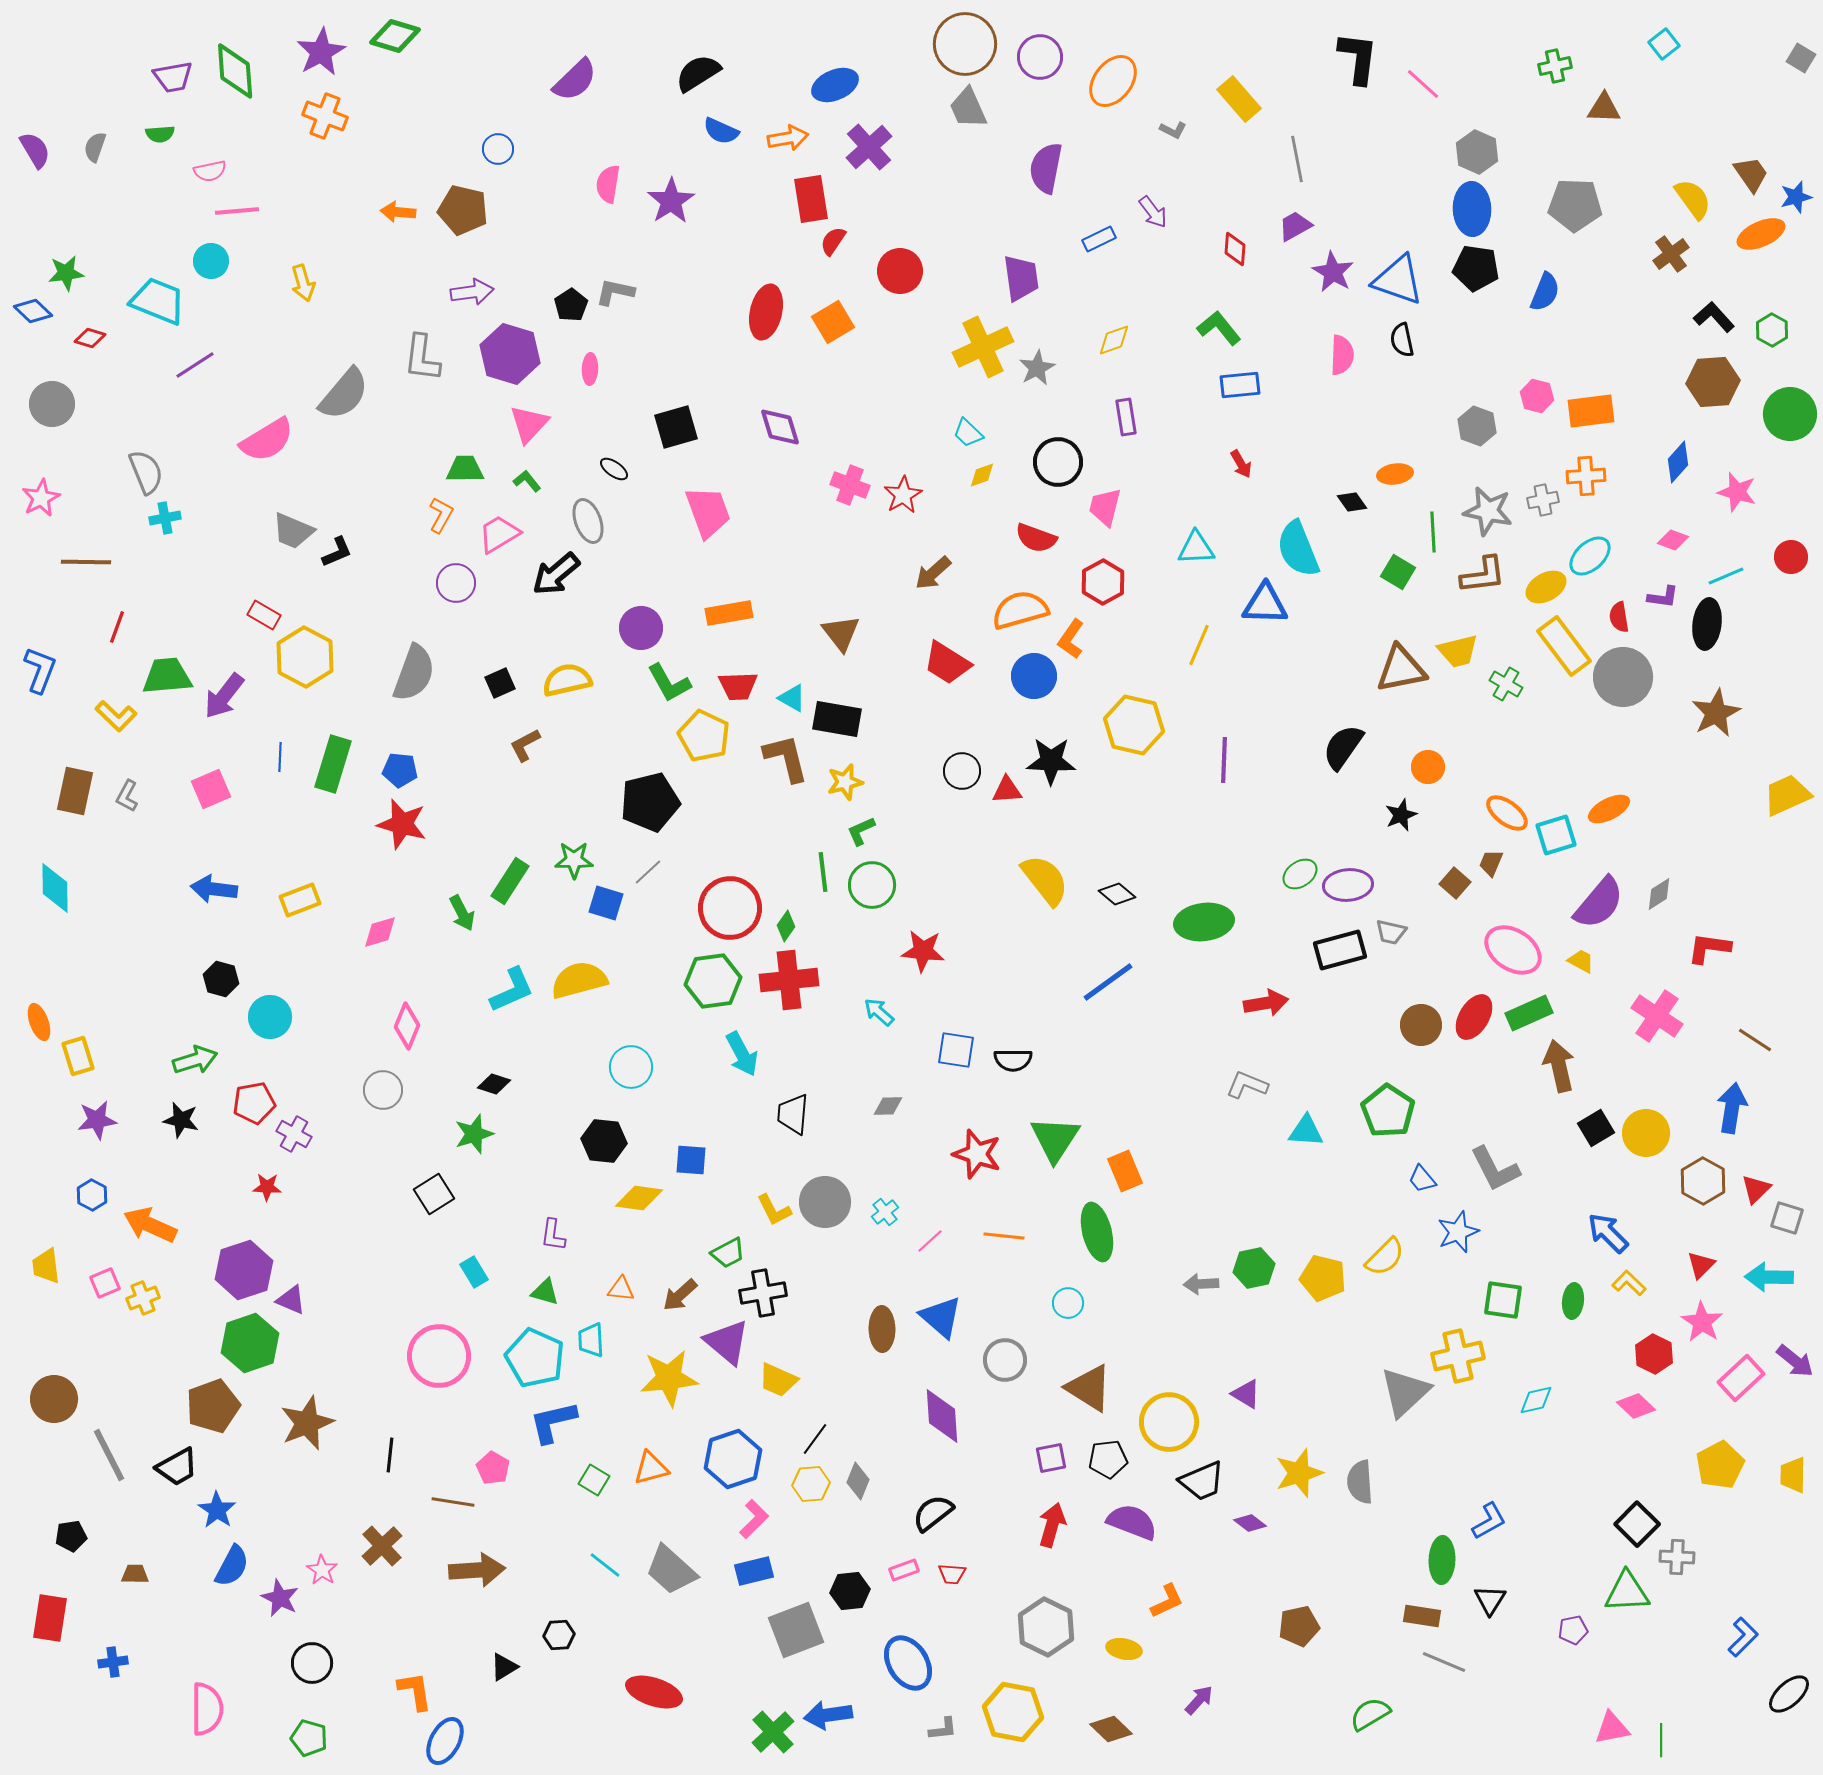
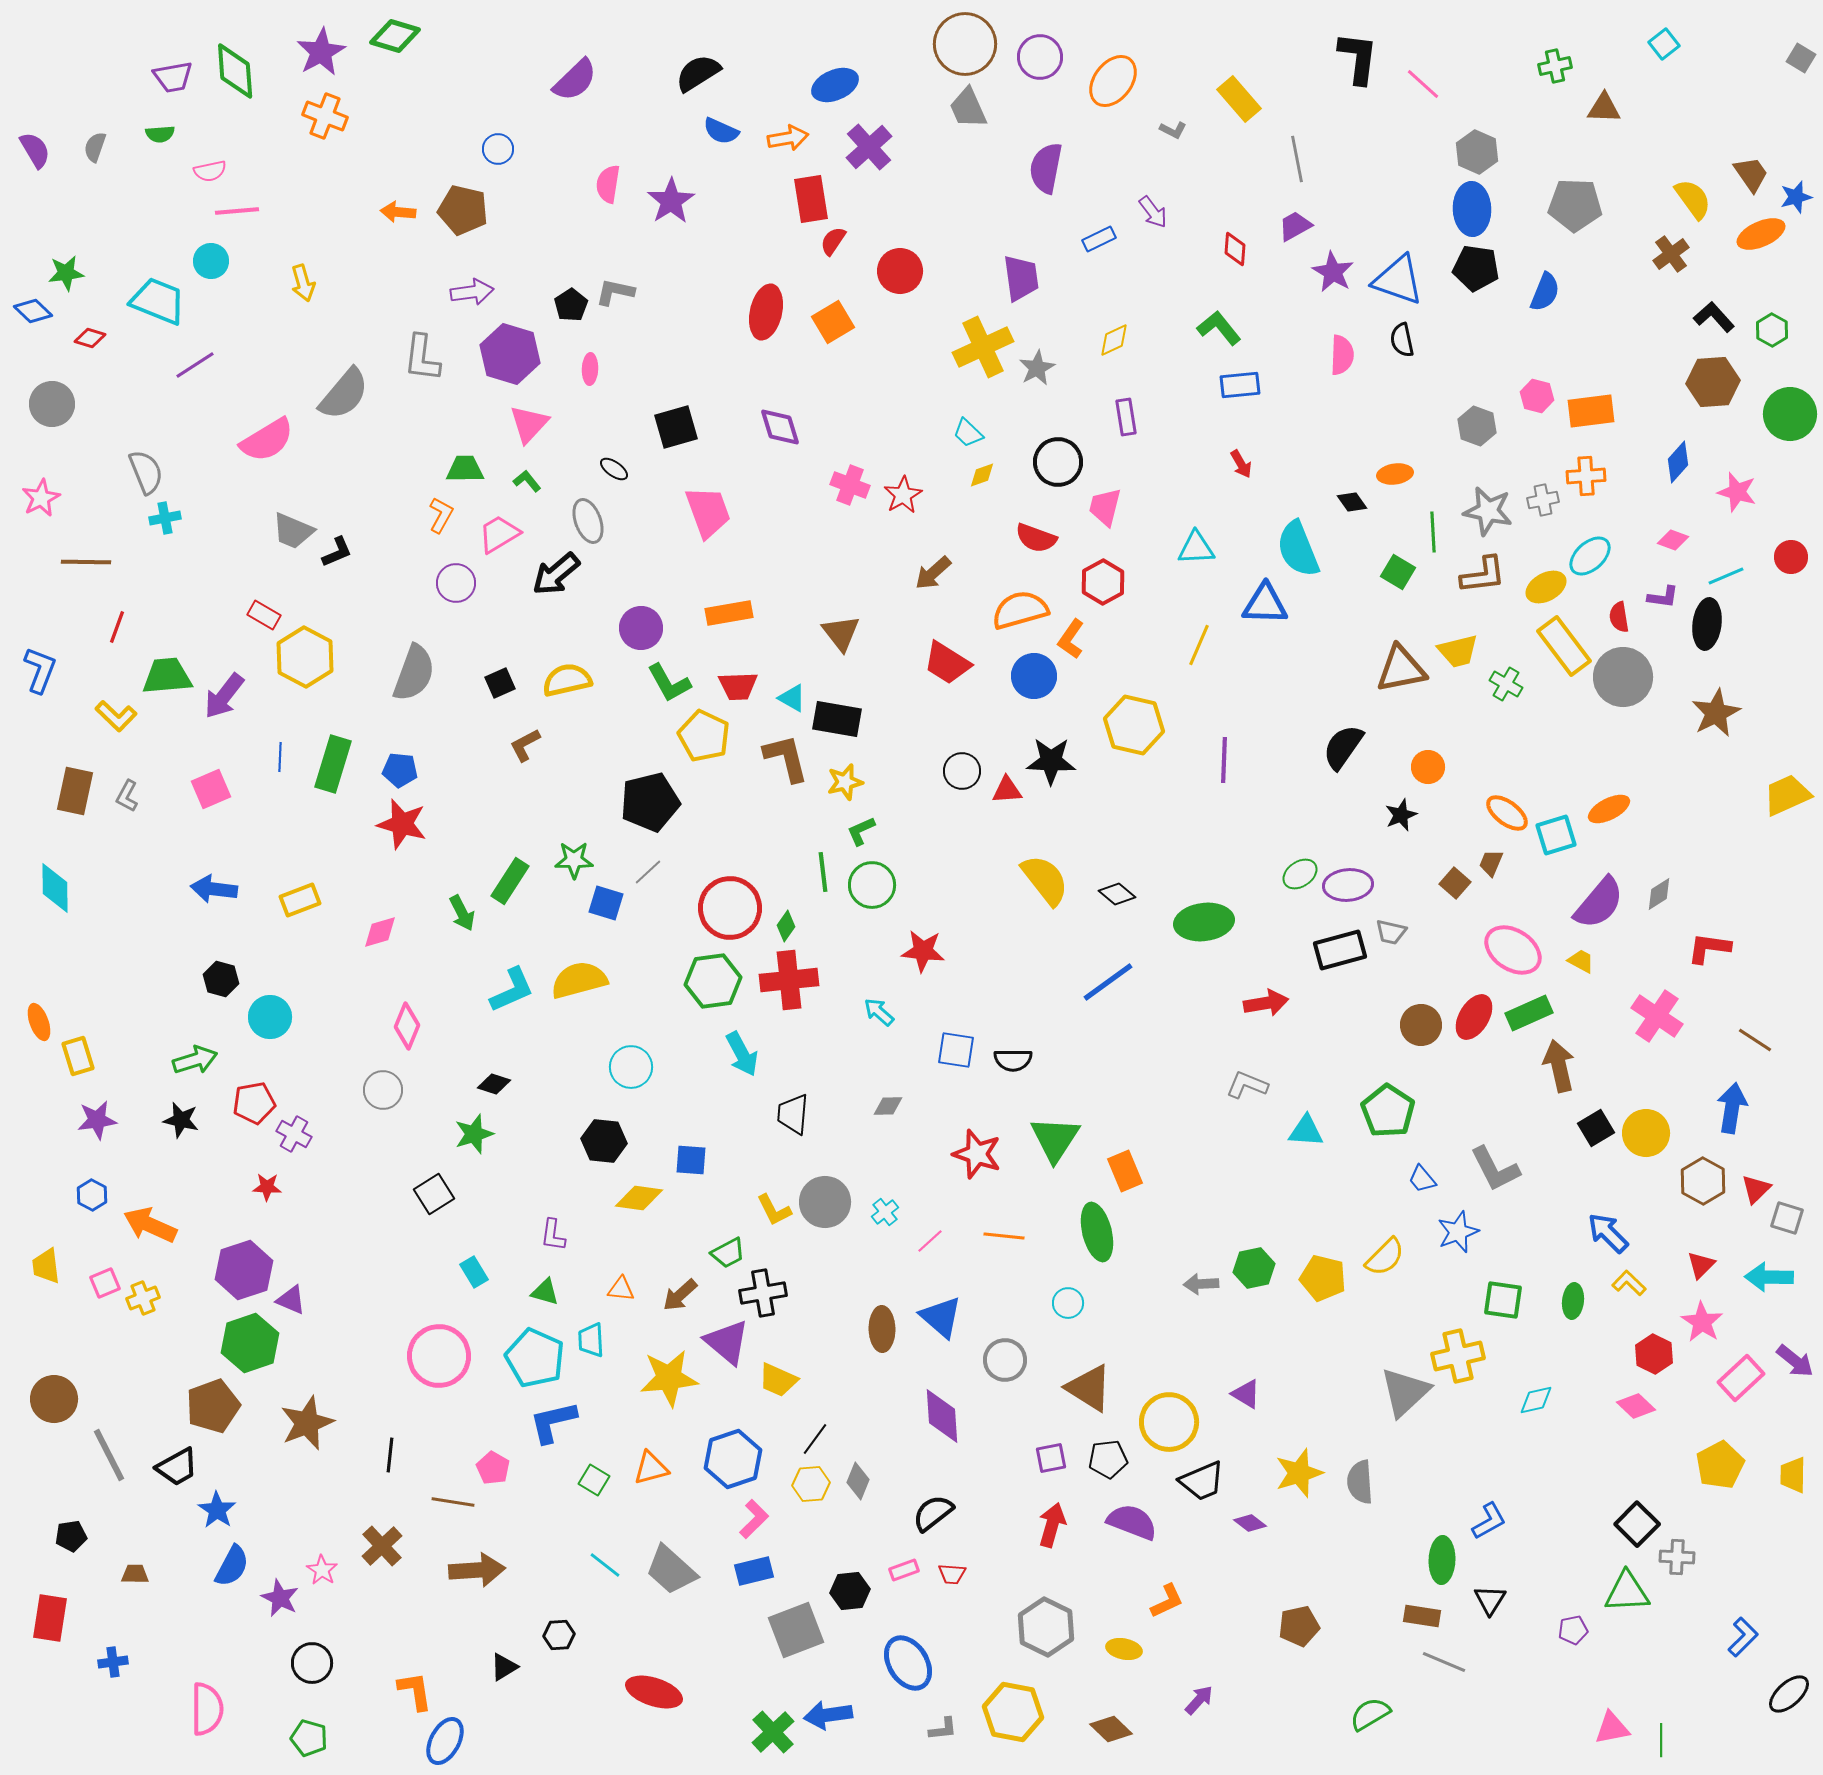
yellow diamond at (1114, 340): rotated 6 degrees counterclockwise
